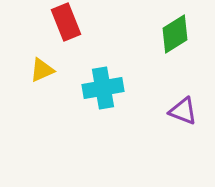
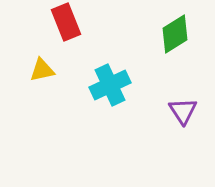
yellow triangle: rotated 12 degrees clockwise
cyan cross: moved 7 px right, 3 px up; rotated 15 degrees counterclockwise
purple triangle: rotated 36 degrees clockwise
